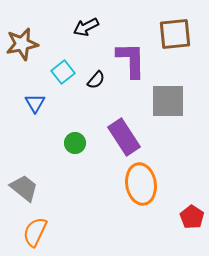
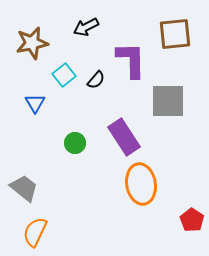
brown star: moved 10 px right, 1 px up
cyan square: moved 1 px right, 3 px down
red pentagon: moved 3 px down
